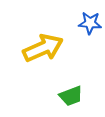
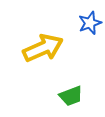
blue star: rotated 25 degrees counterclockwise
